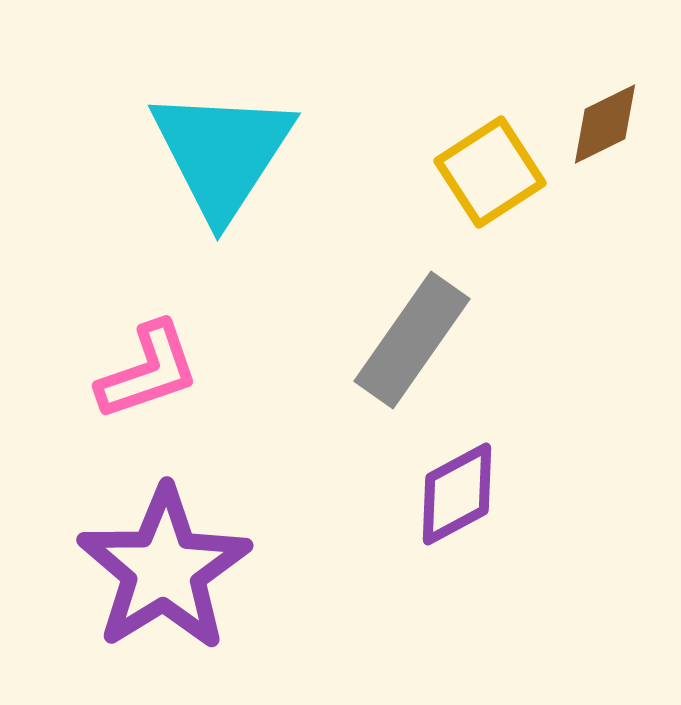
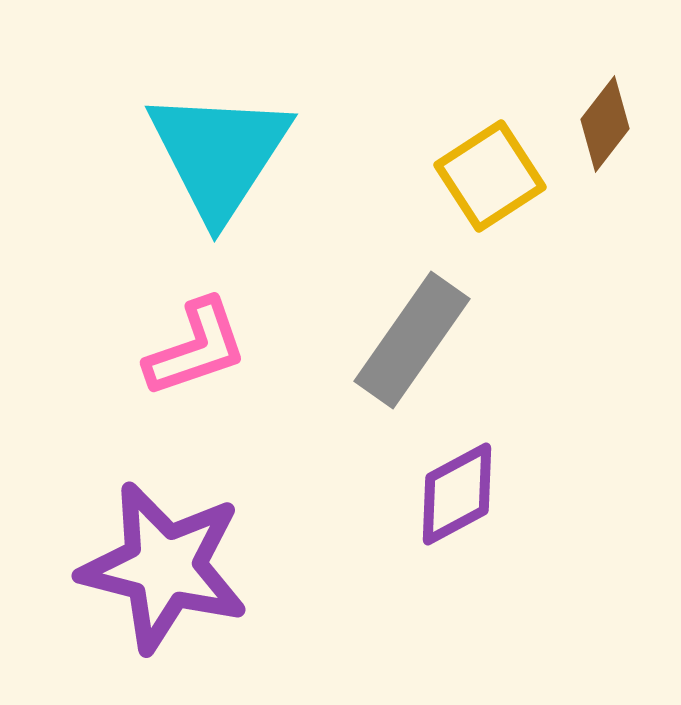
brown diamond: rotated 26 degrees counterclockwise
cyan triangle: moved 3 px left, 1 px down
yellow square: moved 4 px down
pink L-shape: moved 48 px right, 23 px up
purple star: moved 2 px up; rotated 26 degrees counterclockwise
